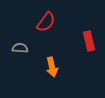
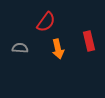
orange arrow: moved 6 px right, 18 px up
